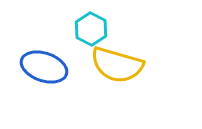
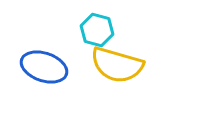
cyan hexagon: moved 6 px right, 1 px down; rotated 12 degrees counterclockwise
